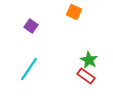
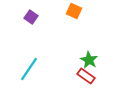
orange square: moved 1 px up
purple square: moved 9 px up
